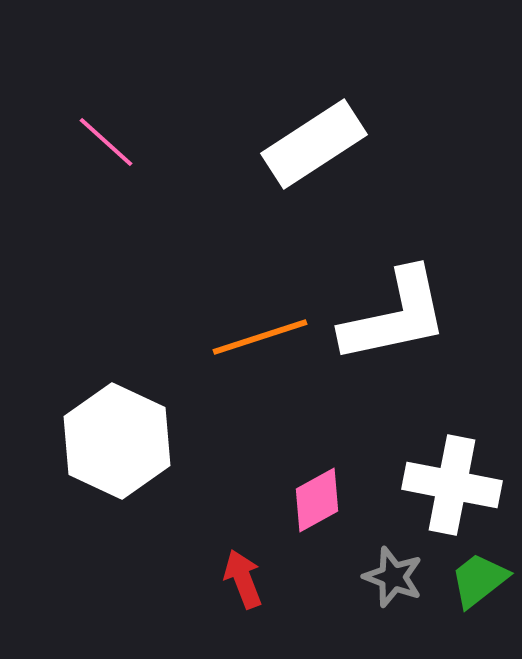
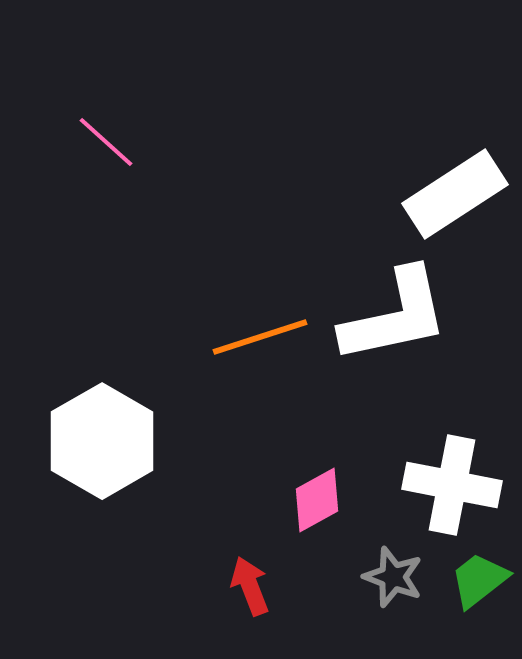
white rectangle: moved 141 px right, 50 px down
white hexagon: moved 15 px left; rotated 5 degrees clockwise
red arrow: moved 7 px right, 7 px down
